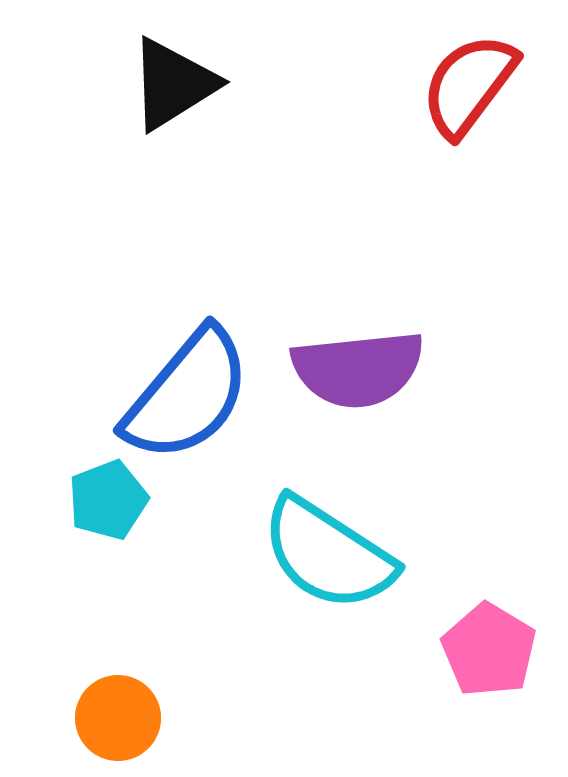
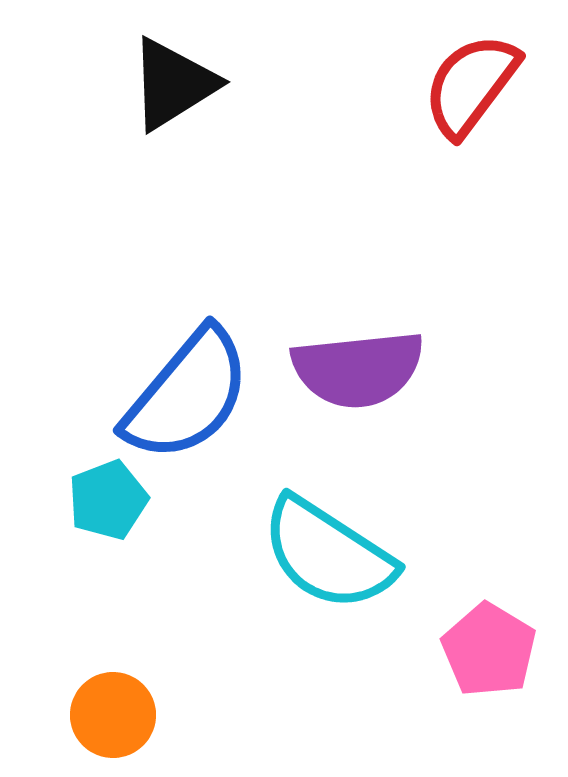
red semicircle: moved 2 px right
orange circle: moved 5 px left, 3 px up
